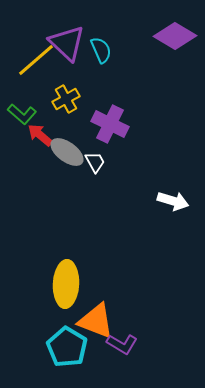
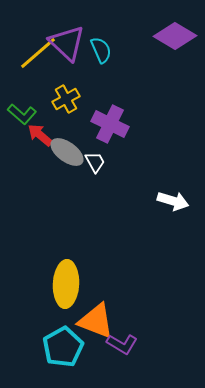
yellow line: moved 2 px right, 7 px up
cyan pentagon: moved 4 px left; rotated 12 degrees clockwise
